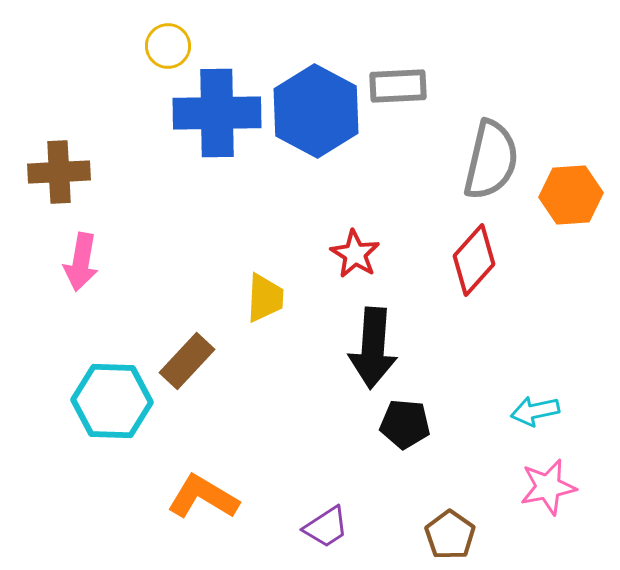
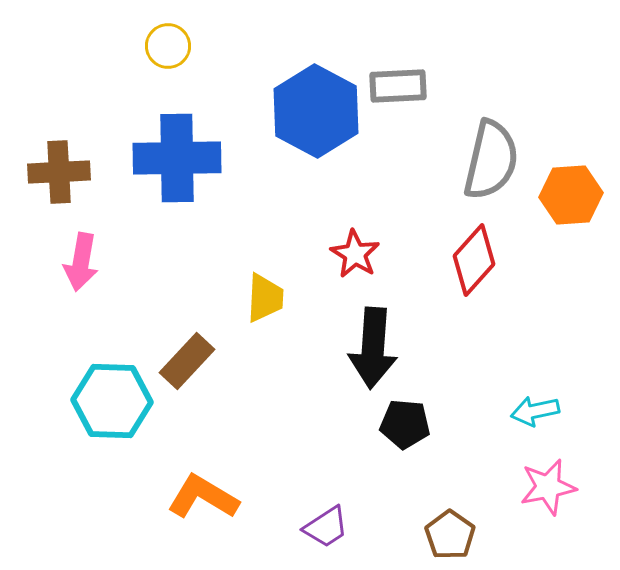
blue cross: moved 40 px left, 45 px down
